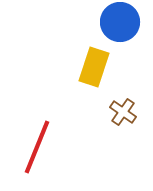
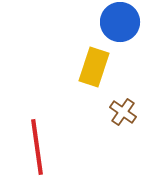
red line: rotated 30 degrees counterclockwise
